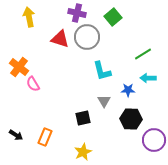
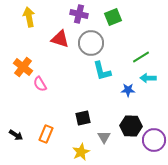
purple cross: moved 2 px right, 1 px down
green square: rotated 18 degrees clockwise
gray circle: moved 4 px right, 6 px down
green line: moved 2 px left, 3 px down
orange cross: moved 4 px right
pink semicircle: moved 7 px right
gray triangle: moved 36 px down
black hexagon: moved 7 px down
orange rectangle: moved 1 px right, 3 px up
yellow star: moved 2 px left
